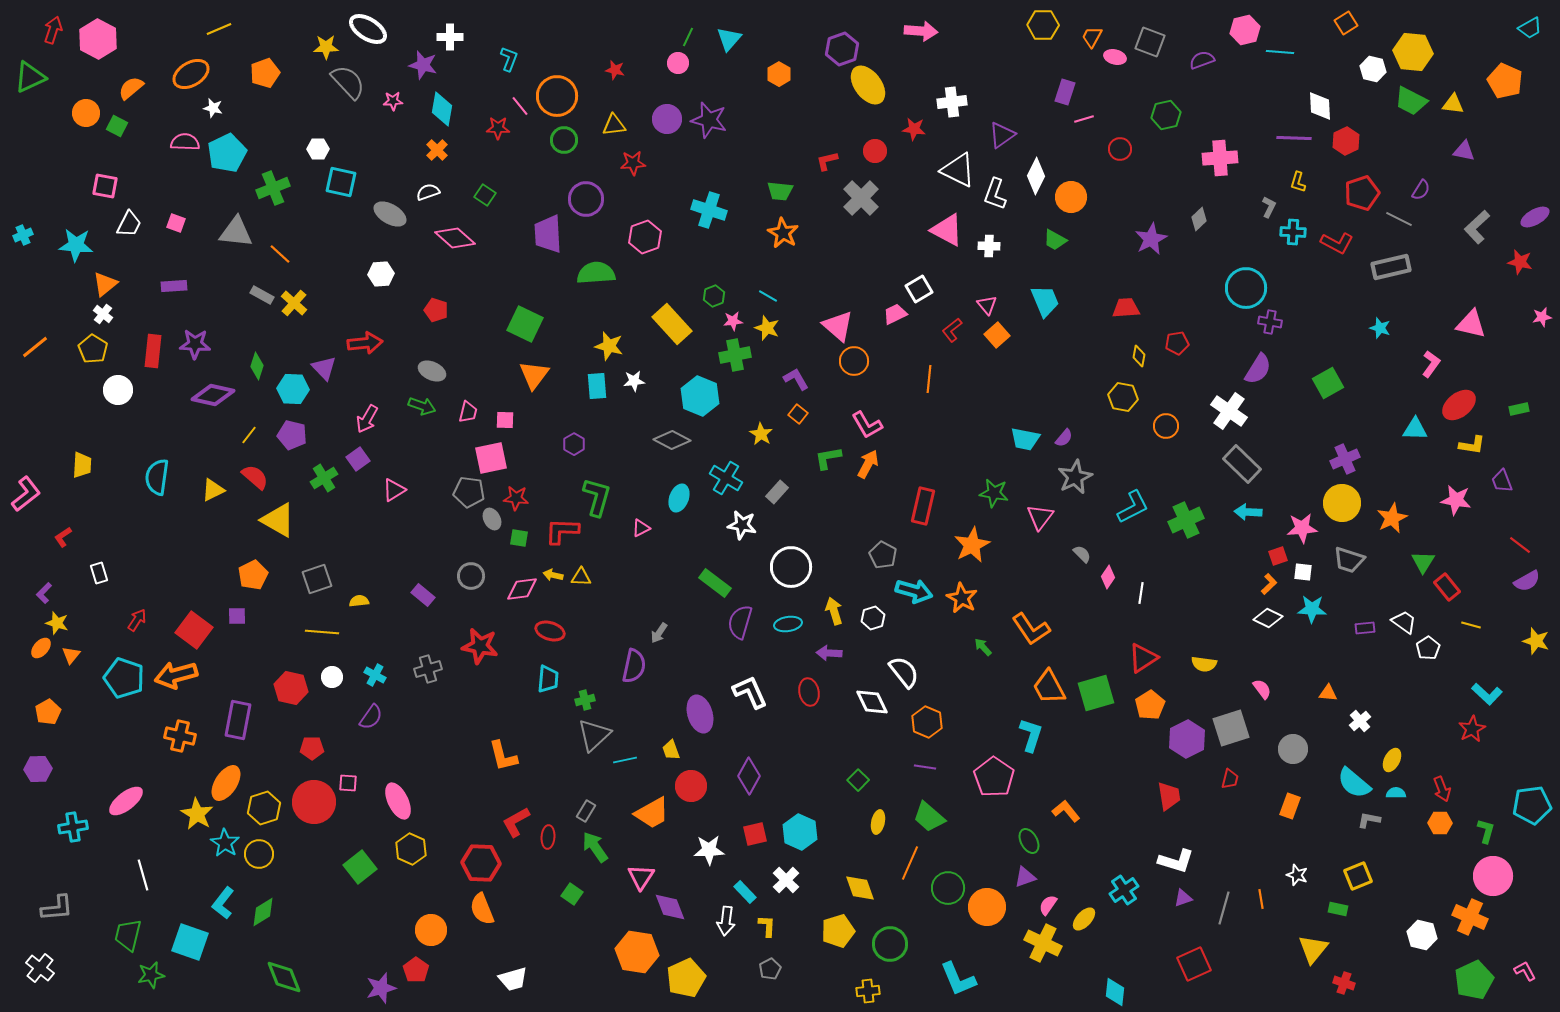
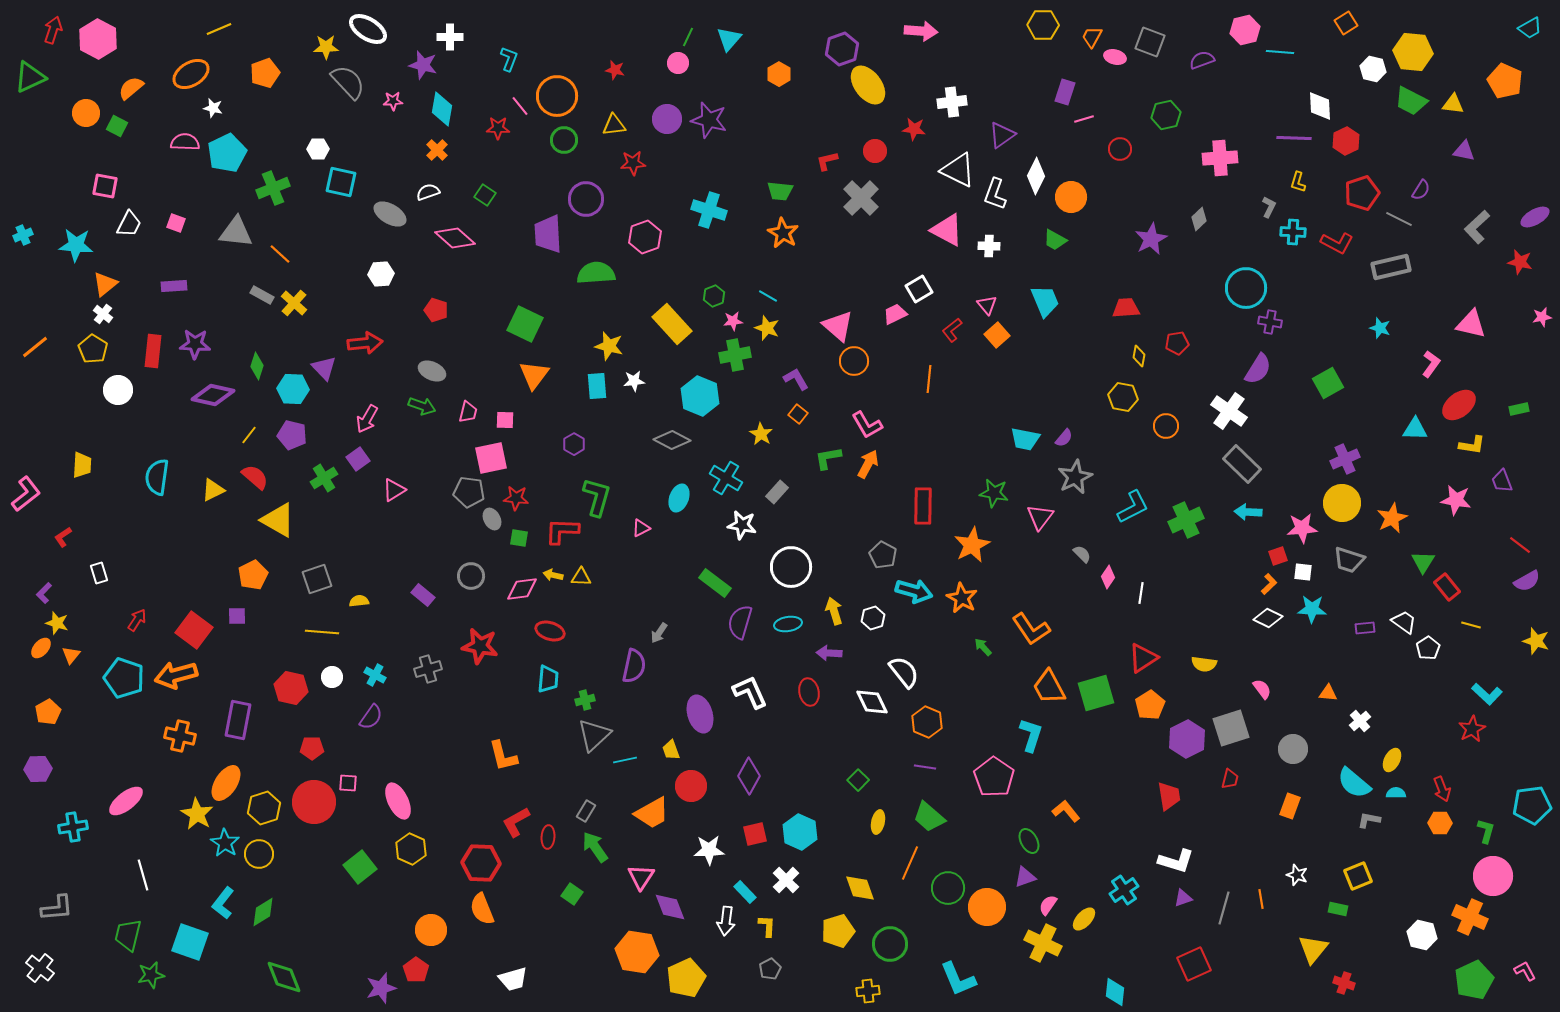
red rectangle at (923, 506): rotated 12 degrees counterclockwise
